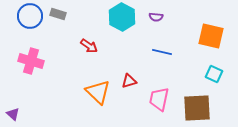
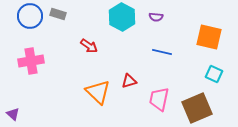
orange square: moved 2 px left, 1 px down
pink cross: rotated 25 degrees counterclockwise
brown square: rotated 20 degrees counterclockwise
